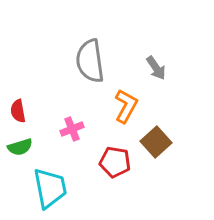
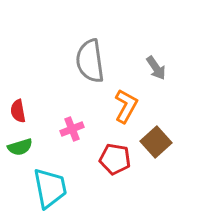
red pentagon: moved 3 px up
